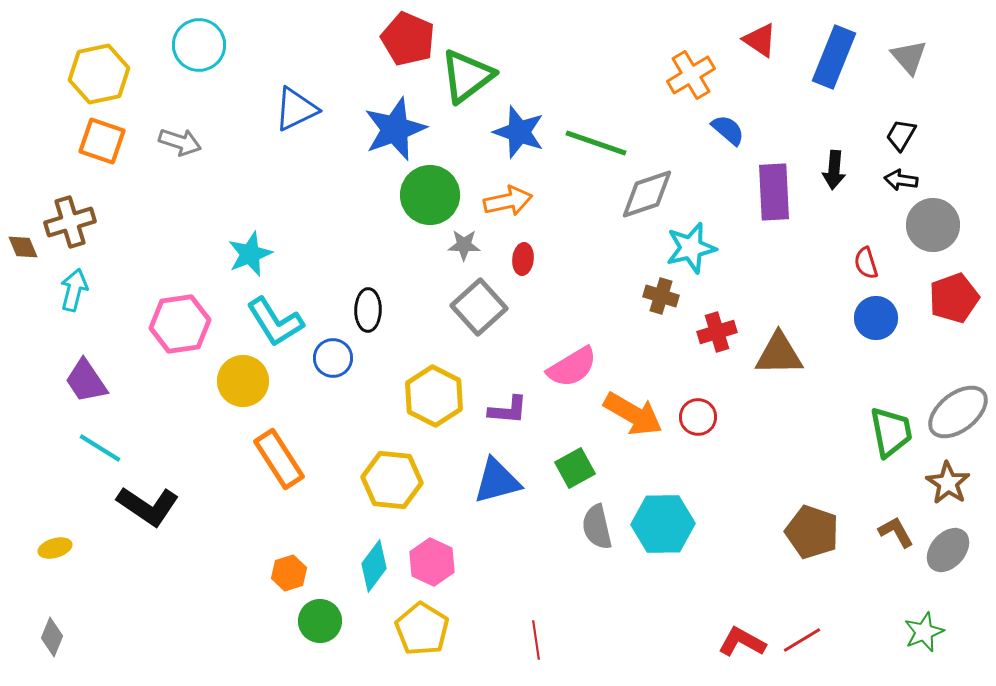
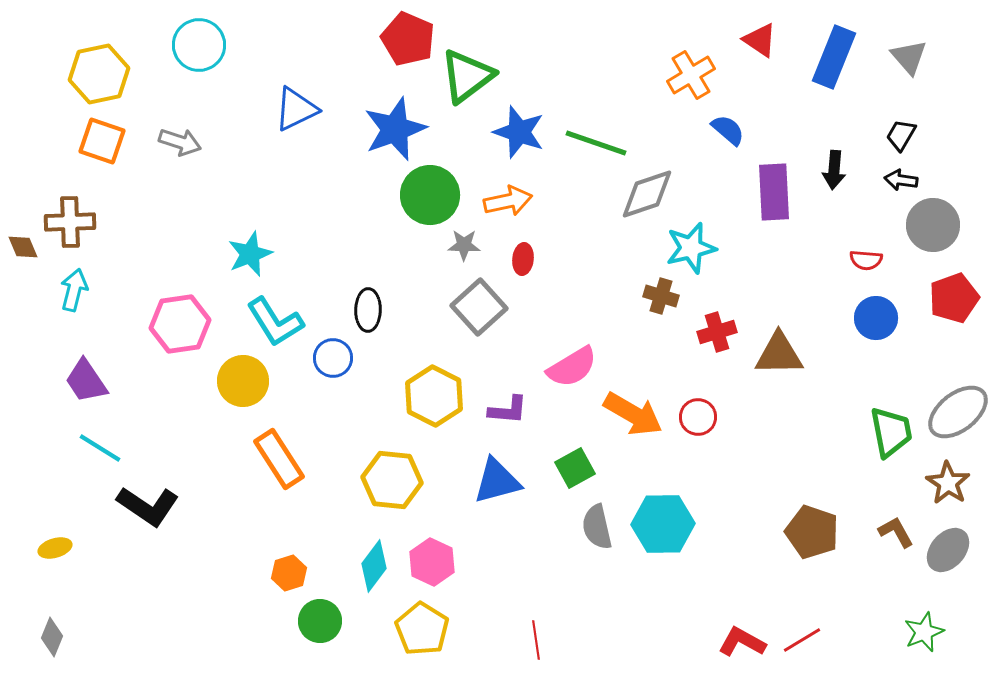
brown cross at (70, 222): rotated 15 degrees clockwise
red semicircle at (866, 263): moved 3 px up; rotated 68 degrees counterclockwise
